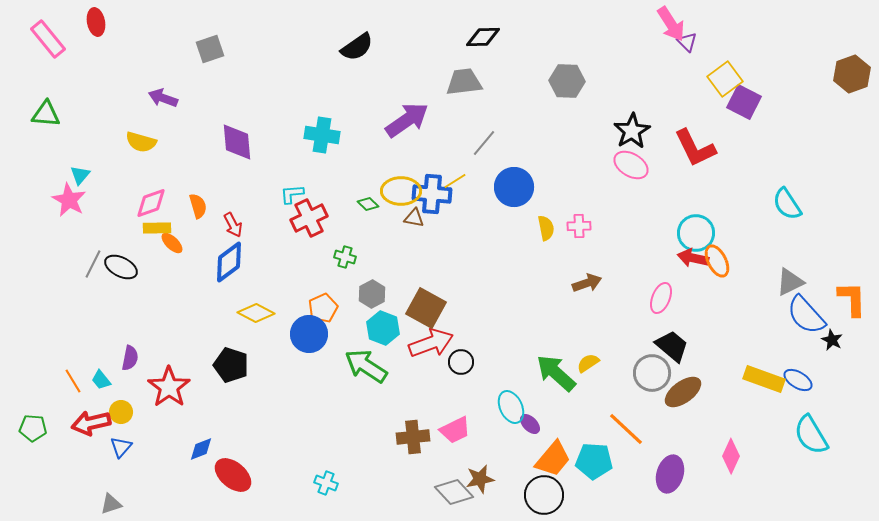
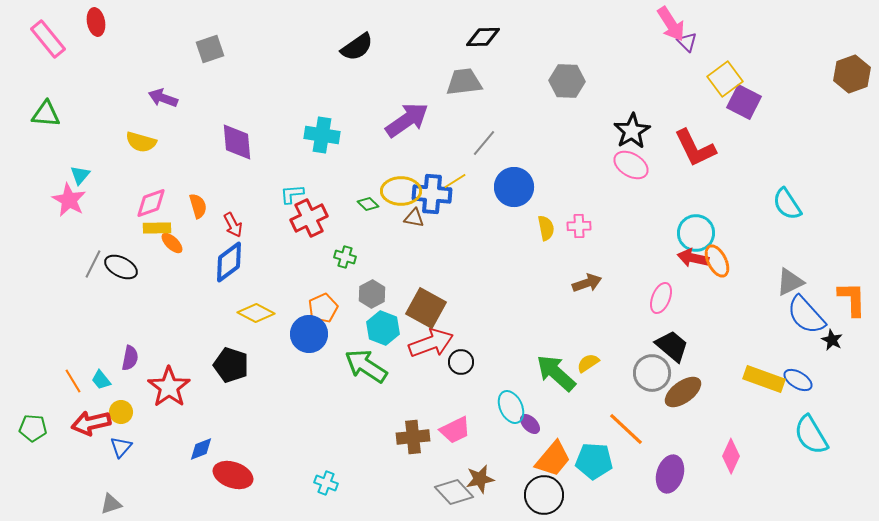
red ellipse at (233, 475): rotated 21 degrees counterclockwise
